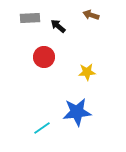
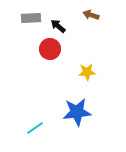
gray rectangle: moved 1 px right
red circle: moved 6 px right, 8 px up
cyan line: moved 7 px left
